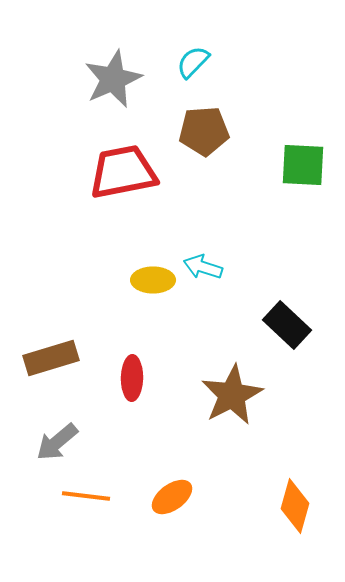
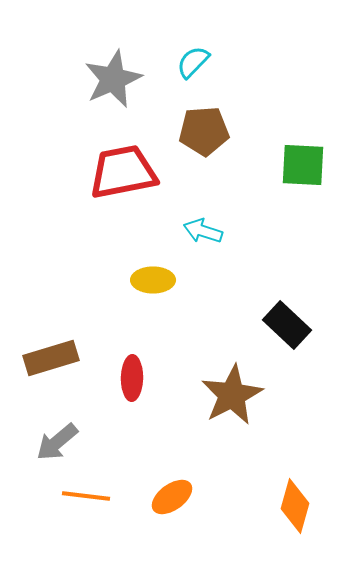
cyan arrow: moved 36 px up
